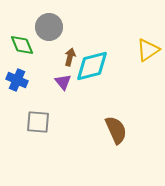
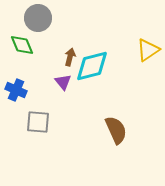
gray circle: moved 11 px left, 9 px up
blue cross: moved 1 px left, 10 px down
